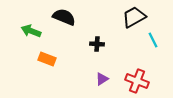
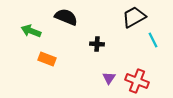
black semicircle: moved 2 px right
purple triangle: moved 7 px right, 1 px up; rotated 24 degrees counterclockwise
